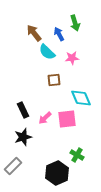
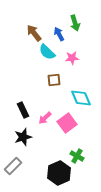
pink square: moved 4 px down; rotated 30 degrees counterclockwise
green cross: moved 1 px down
black hexagon: moved 2 px right
